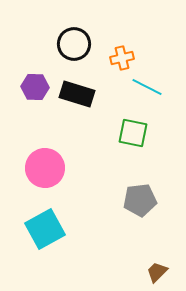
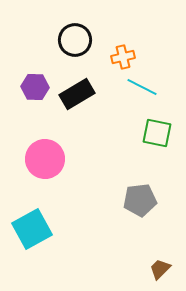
black circle: moved 1 px right, 4 px up
orange cross: moved 1 px right, 1 px up
cyan line: moved 5 px left
black rectangle: rotated 48 degrees counterclockwise
green square: moved 24 px right
pink circle: moved 9 px up
cyan square: moved 13 px left
brown trapezoid: moved 3 px right, 3 px up
